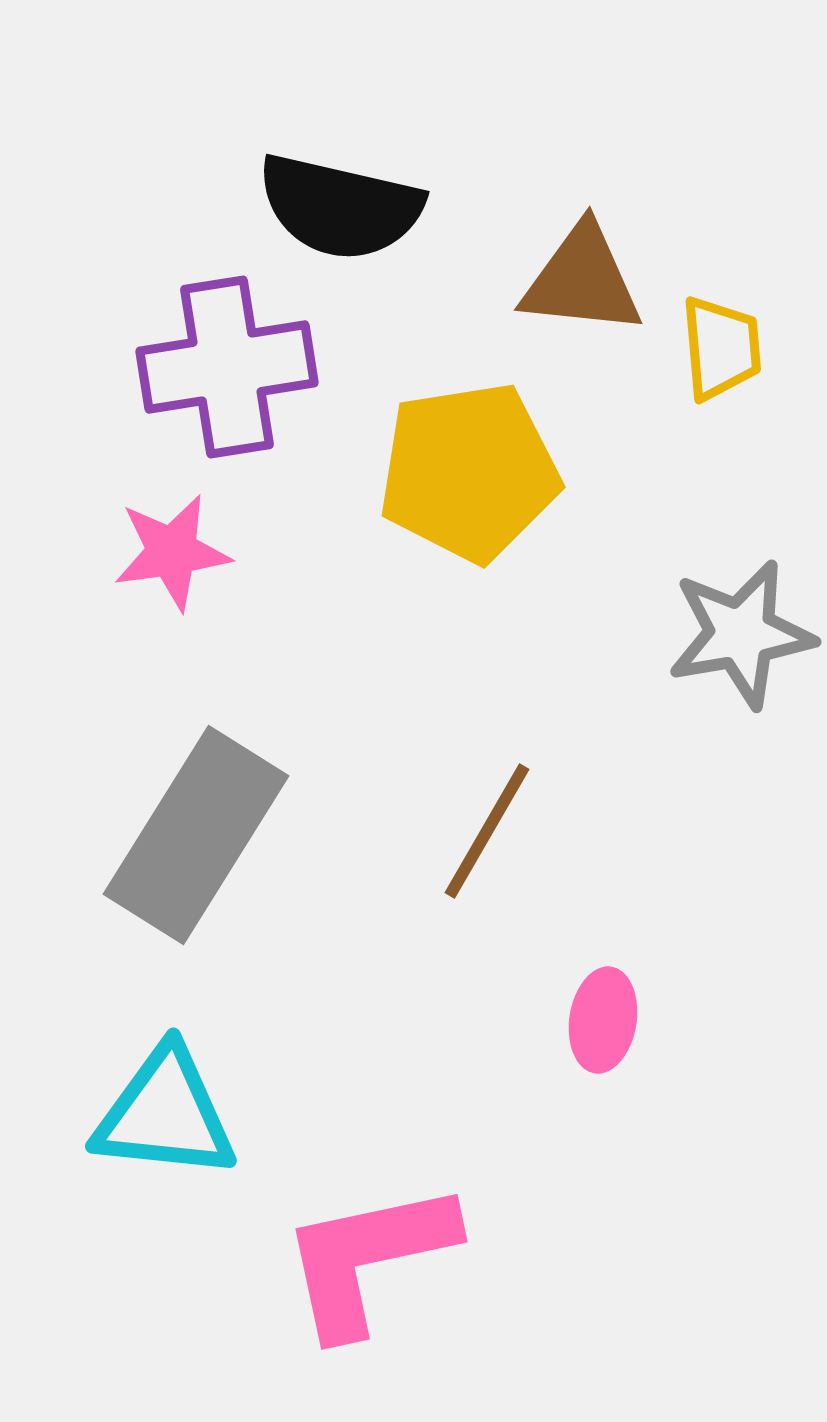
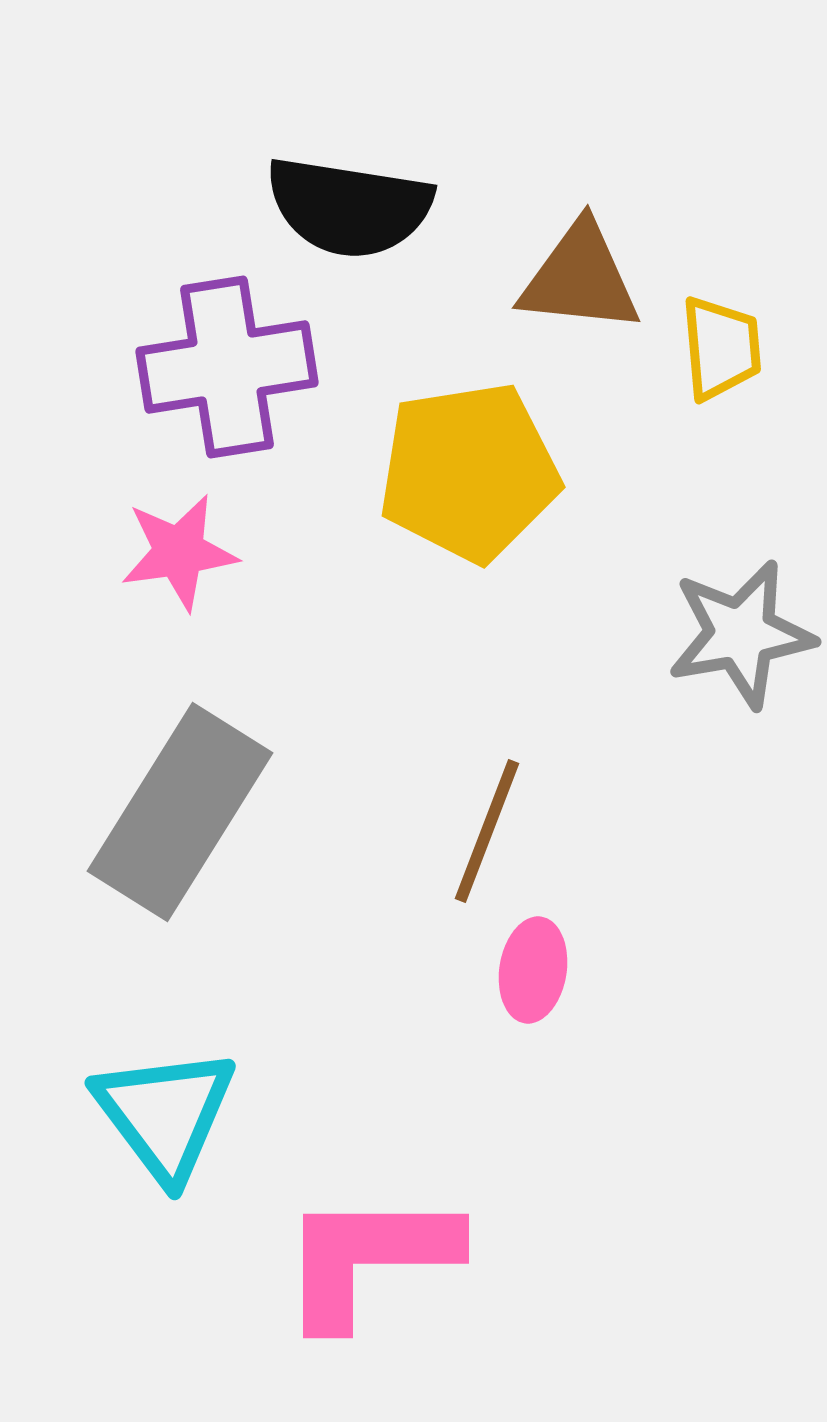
black semicircle: moved 9 px right; rotated 4 degrees counterclockwise
brown triangle: moved 2 px left, 2 px up
pink star: moved 7 px right
brown line: rotated 9 degrees counterclockwise
gray rectangle: moved 16 px left, 23 px up
pink ellipse: moved 70 px left, 50 px up
cyan triangle: rotated 47 degrees clockwise
pink L-shape: rotated 12 degrees clockwise
